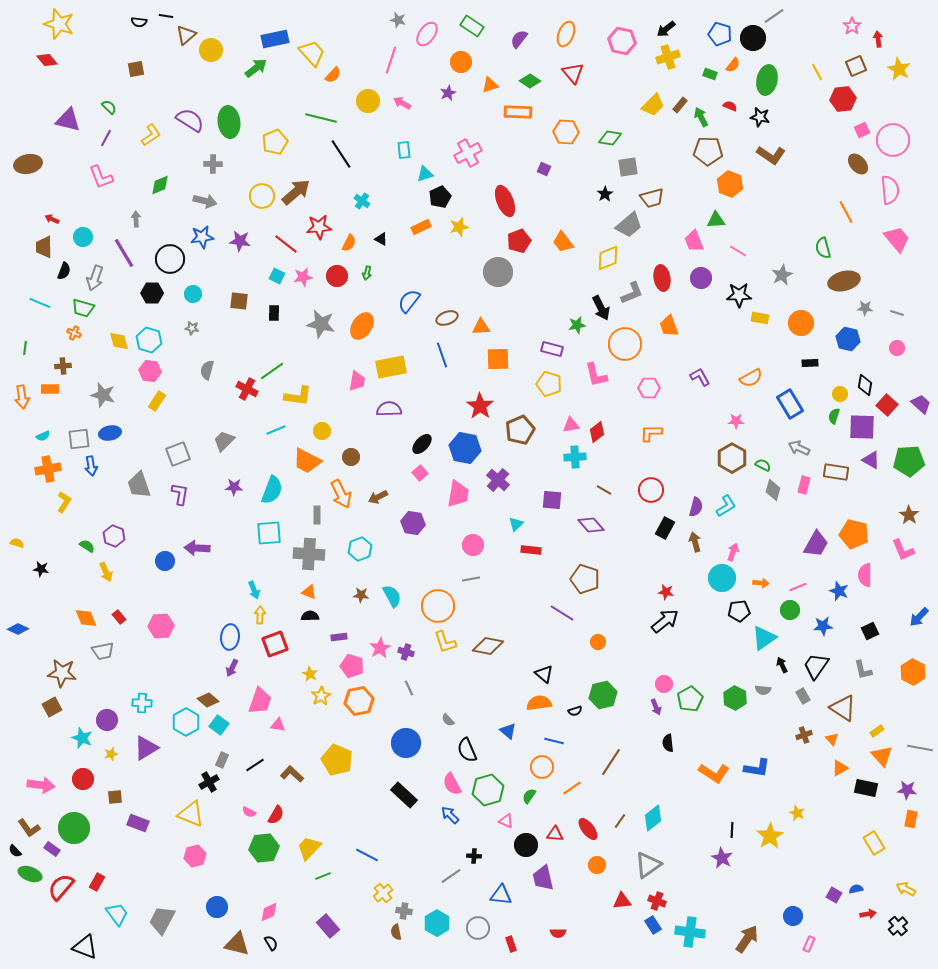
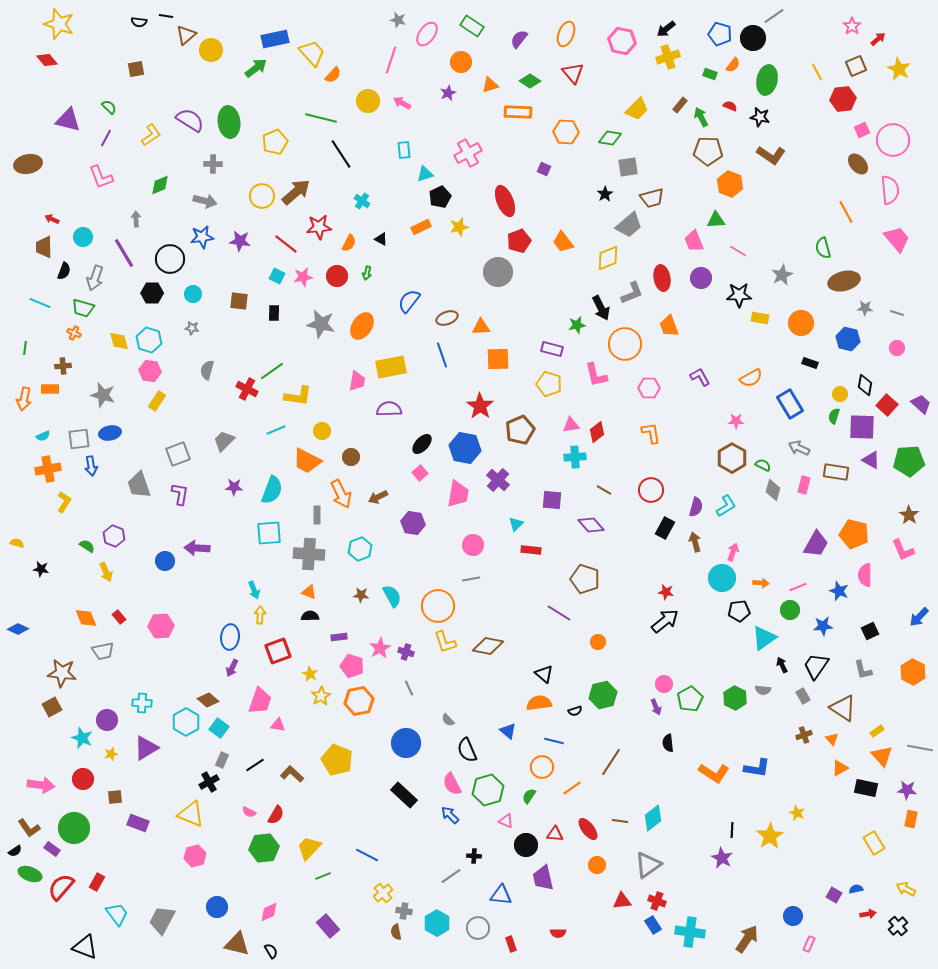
red arrow at (878, 39): rotated 56 degrees clockwise
yellow trapezoid at (653, 105): moved 16 px left, 4 px down
black rectangle at (810, 363): rotated 21 degrees clockwise
orange arrow at (22, 397): moved 2 px right, 2 px down; rotated 20 degrees clockwise
orange L-shape at (651, 433): rotated 80 degrees clockwise
purple line at (562, 613): moved 3 px left
red square at (275, 644): moved 3 px right, 7 px down
cyan square at (219, 725): moved 3 px down
brown line at (620, 821): rotated 63 degrees clockwise
black semicircle at (15, 851): rotated 80 degrees counterclockwise
black semicircle at (271, 943): moved 8 px down
